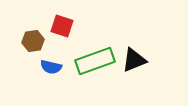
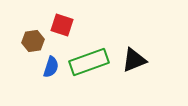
red square: moved 1 px up
green rectangle: moved 6 px left, 1 px down
blue semicircle: rotated 85 degrees counterclockwise
